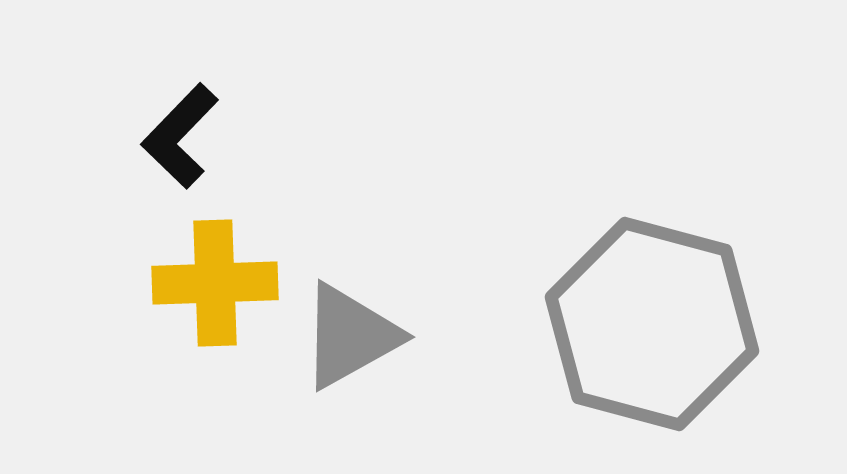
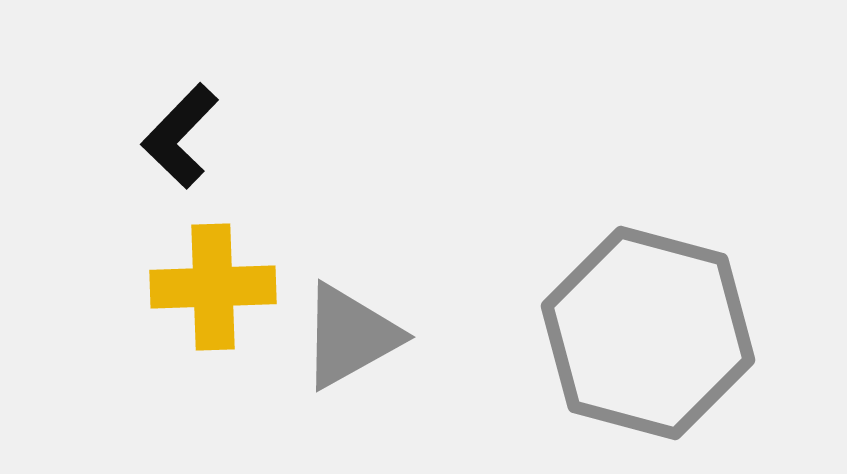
yellow cross: moved 2 px left, 4 px down
gray hexagon: moved 4 px left, 9 px down
